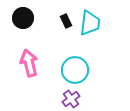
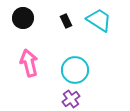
cyan trapezoid: moved 9 px right, 3 px up; rotated 64 degrees counterclockwise
